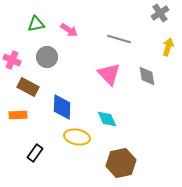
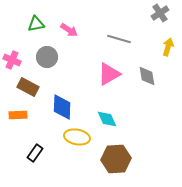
pink triangle: rotated 45 degrees clockwise
brown hexagon: moved 5 px left, 4 px up; rotated 8 degrees clockwise
